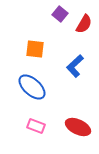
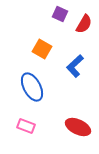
purple square: rotated 14 degrees counterclockwise
orange square: moved 7 px right; rotated 24 degrees clockwise
blue ellipse: rotated 20 degrees clockwise
pink rectangle: moved 10 px left
